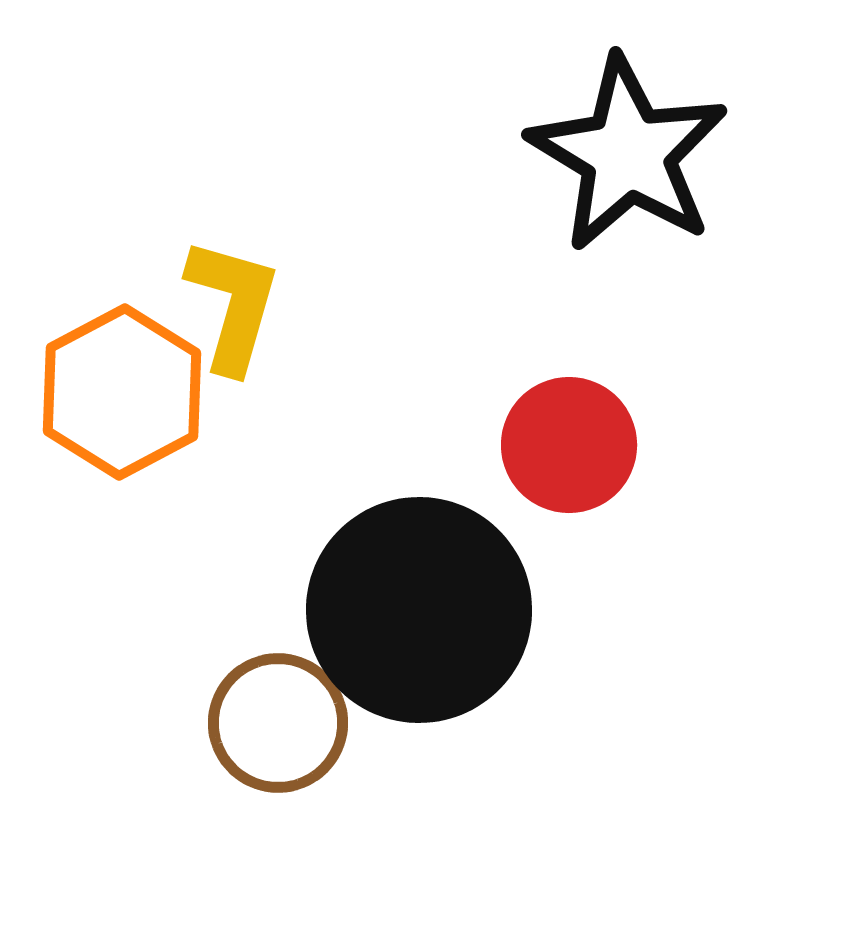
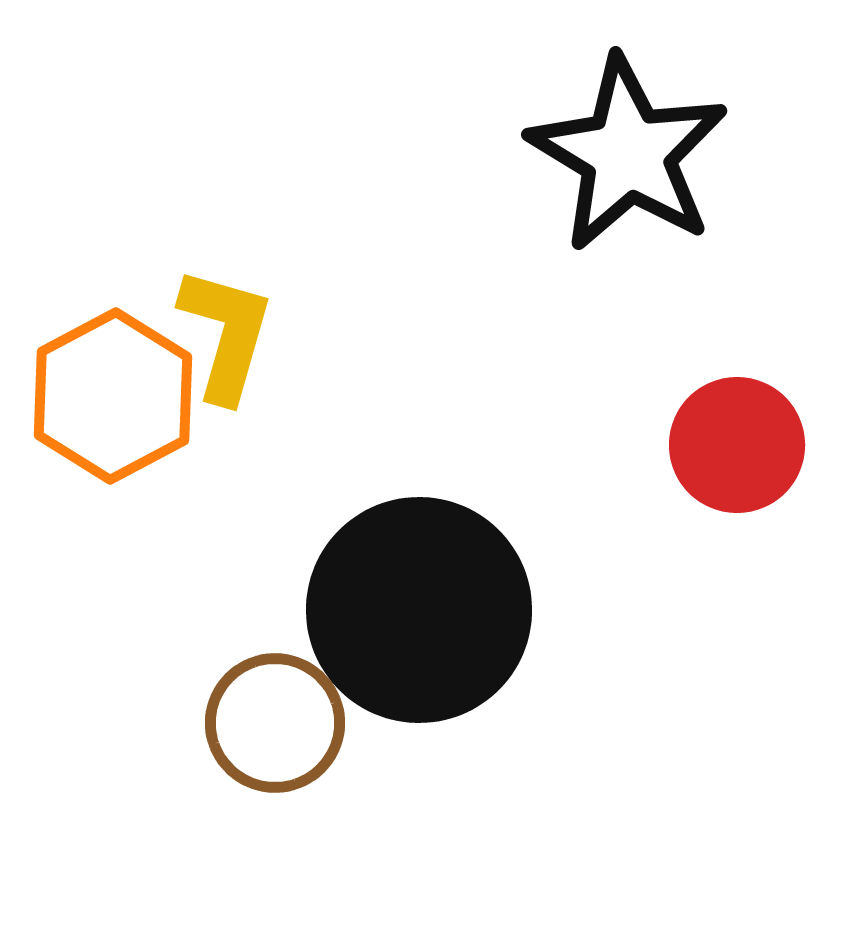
yellow L-shape: moved 7 px left, 29 px down
orange hexagon: moved 9 px left, 4 px down
red circle: moved 168 px right
brown circle: moved 3 px left
